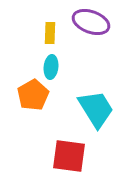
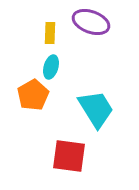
cyan ellipse: rotated 10 degrees clockwise
